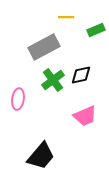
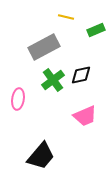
yellow line: rotated 14 degrees clockwise
